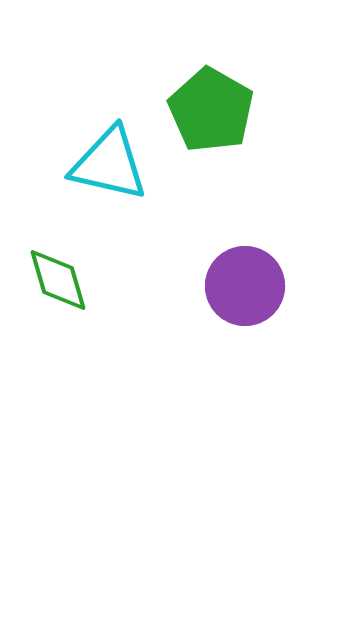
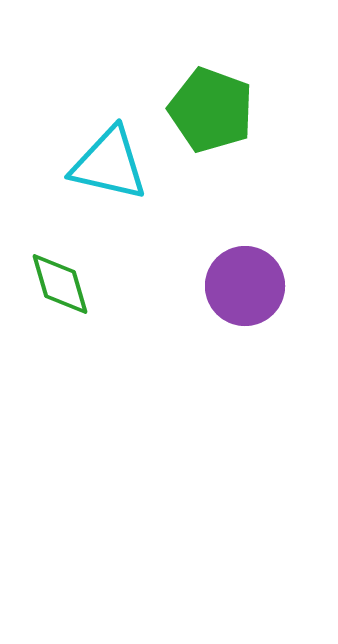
green pentagon: rotated 10 degrees counterclockwise
green diamond: moved 2 px right, 4 px down
